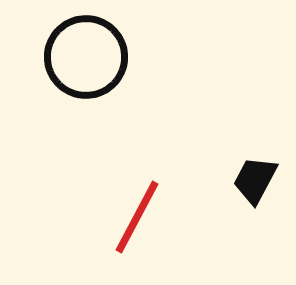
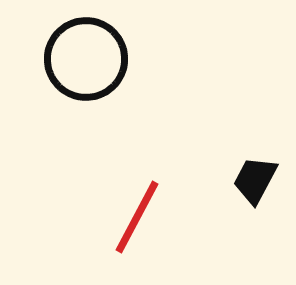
black circle: moved 2 px down
